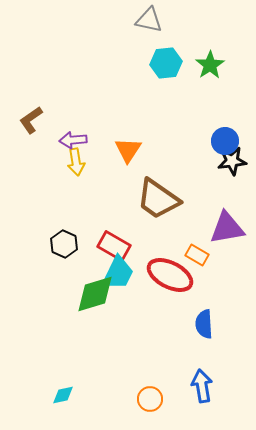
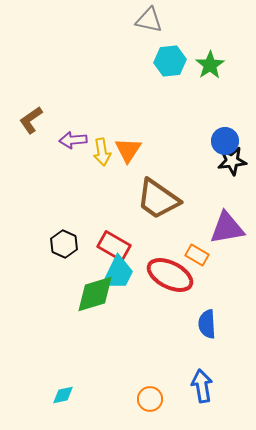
cyan hexagon: moved 4 px right, 2 px up
yellow arrow: moved 26 px right, 10 px up
blue semicircle: moved 3 px right
